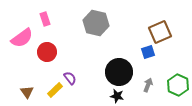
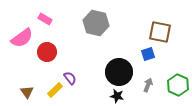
pink rectangle: rotated 40 degrees counterclockwise
brown square: rotated 35 degrees clockwise
blue square: moved 2 px down
